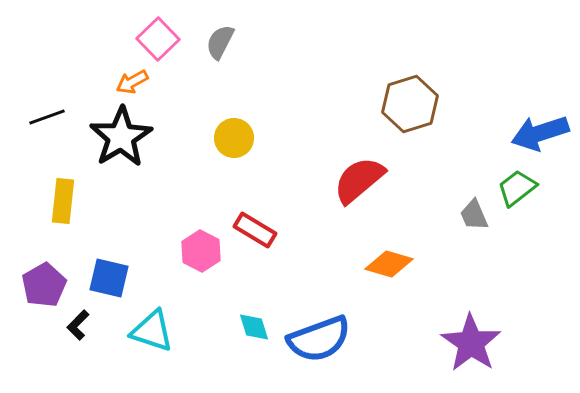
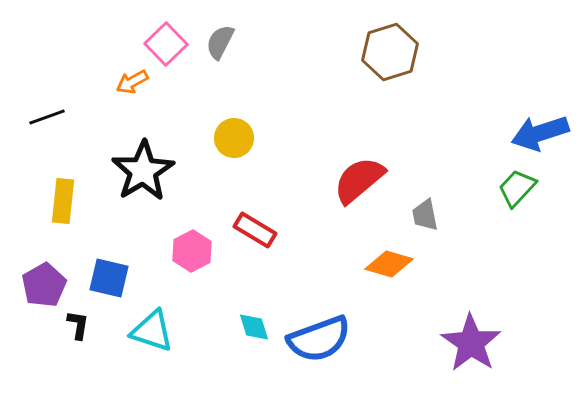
pink square: moved 8 px right, 5 px down
brown hexagon: moved 20 px left, 52 px up
black star: moved 22 px right, 34 px down
green trapezoid: rotated 9 degrees counterclockwise
gray trapezoid: moved 49 px left; rotated 12 degrees clockwise
pink hexagon: moved 9 px left; rotated 6 degrees clockwise
black L-shape: rotated 144 degrees clockwise
